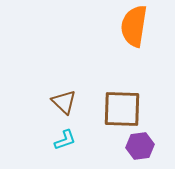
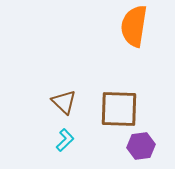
brown square: moved 3 px left
cyan L-shape: rotated 25 degrees counterclockwise
purple hexagon: moved 1 px right
